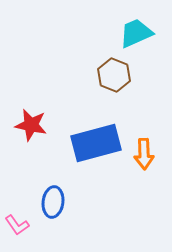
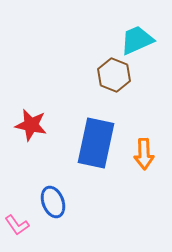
cyan trapezoid: moved 1 px right, 7 px down
blue rectangle: rotated 63 degrees counterclockwise
blue ellipse: rotated 28 degrees counterclockwise
